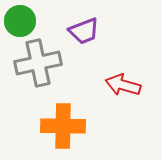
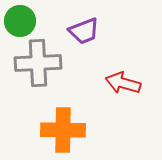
gray cross: rotated 9 degrees clockwise
red arrow: moved 2 px up
orange cross: moved 4 px down
